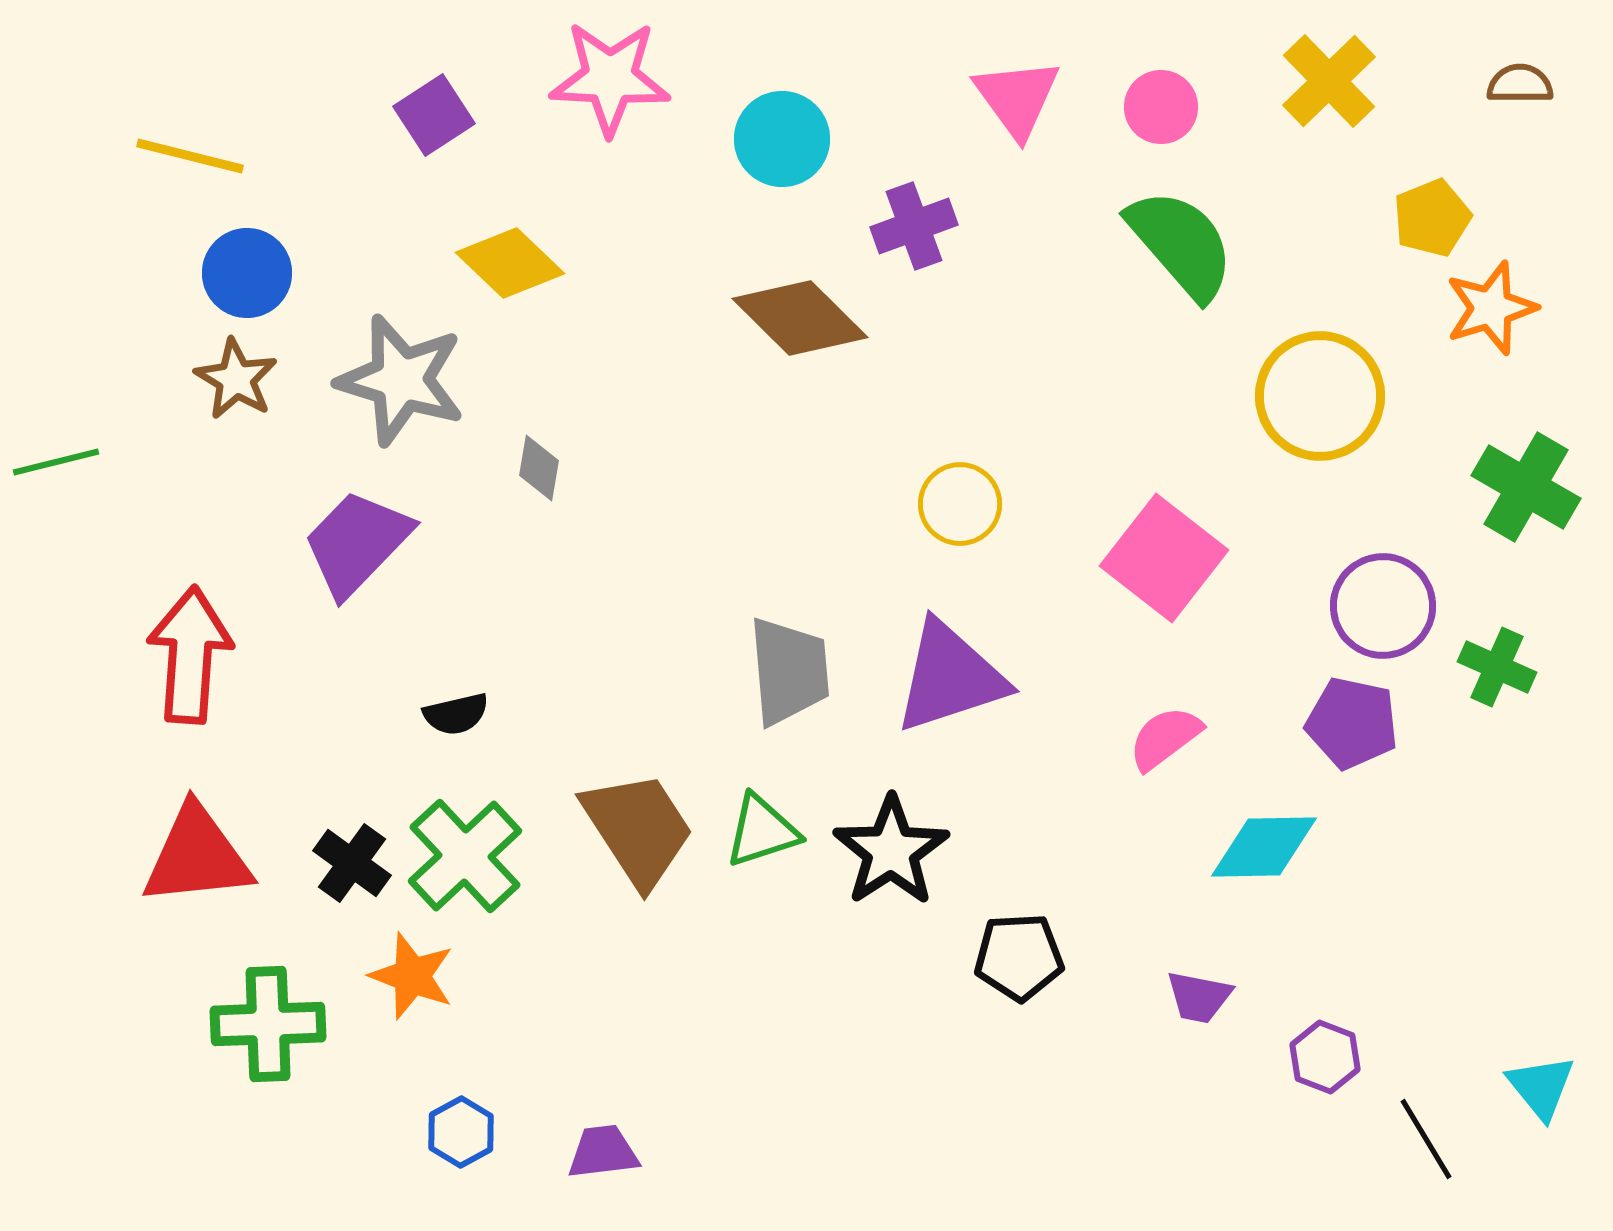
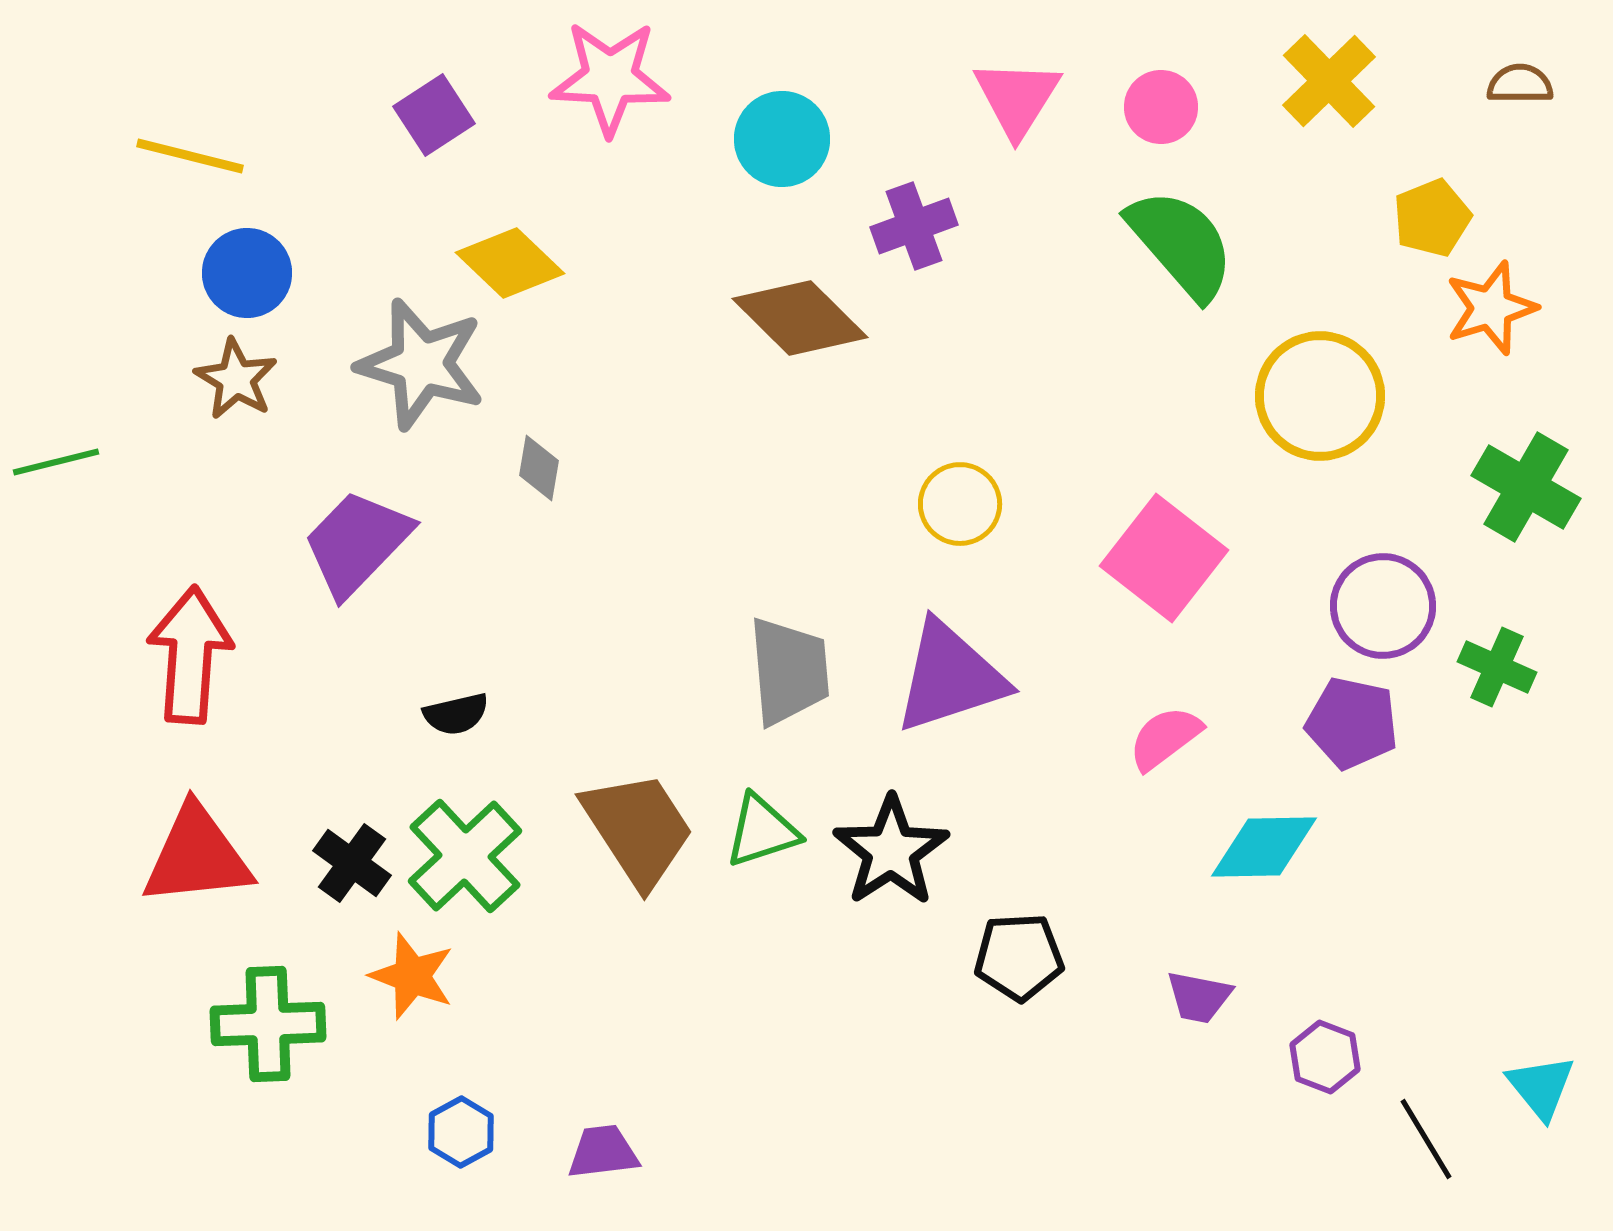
pink triangle at (1017, 98): rotated 8 degrees clockwise
gray star at (401, 380): moved 20 px right, 16 px up
